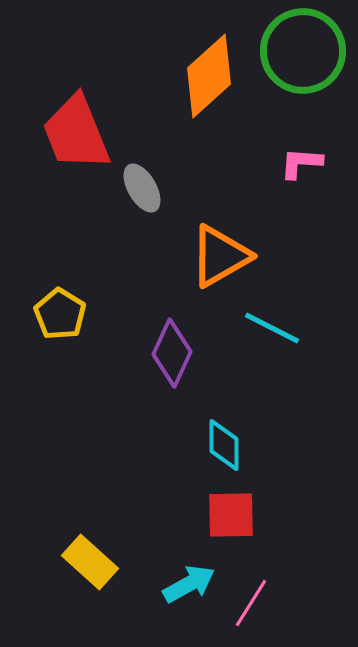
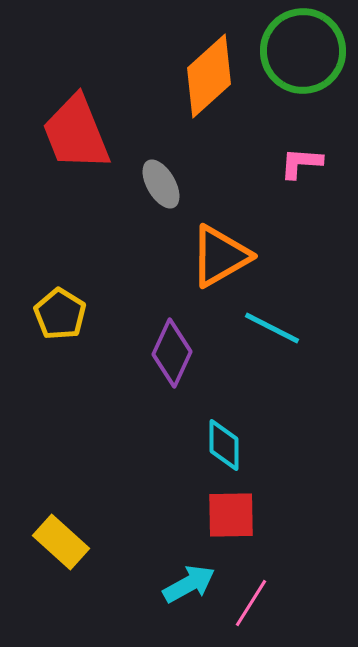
gray ellipse: moved 19 px right, 4 px up
yellow rectangle: moved 29 px left, 20 px up
